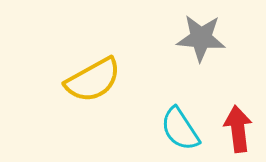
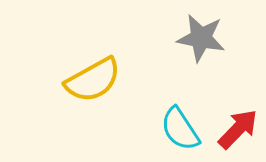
gray star: rotated 6 degrees clockwise
red arrow: rotated 51 degrees clockwise
